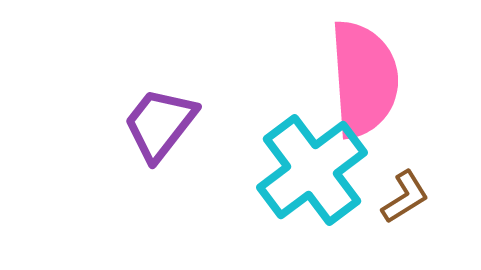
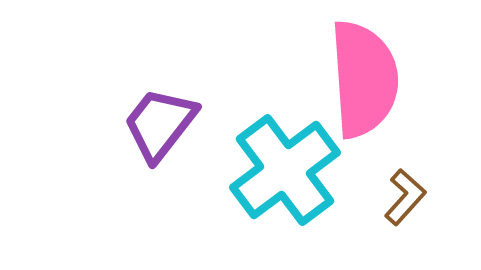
cyan cross: moved 27 px left
brown L-shape: rotated 16 degrees counterclockwise
